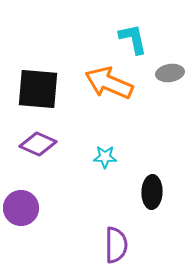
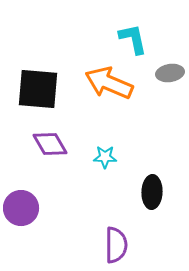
purple diamond: moved 12 px right; rotated 36 degrees clockwise
